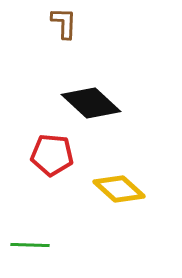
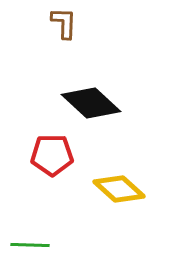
red pentagon: rotated 6 degrees counterclockwise
